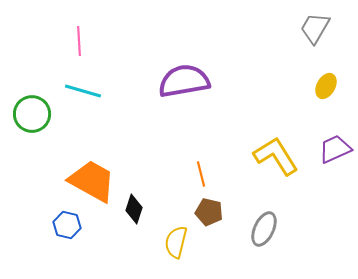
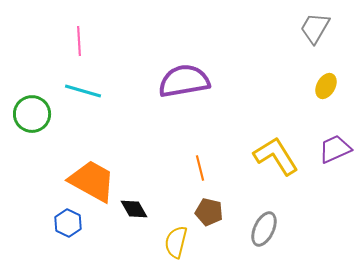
orange line: moved 1 px left, 6 px up
black diamond: rotated 48 degrees counterclockwise
blue hexagon: moved 1 px right, 2 px up; rotated 12 degrees clockwise
